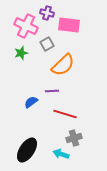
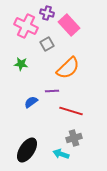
pink rectangle: rotated 40 degrees clockwise
green star: moved 11 px down; rotated 24 degrees clockwise
orange semicircle: moved 5 px right, 3 px down
red line: moved 6 px right, 3 px up
